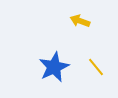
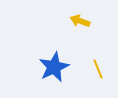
yellow line: moved 2 px right, 2 px down; rotated 18 degrees clockwise
